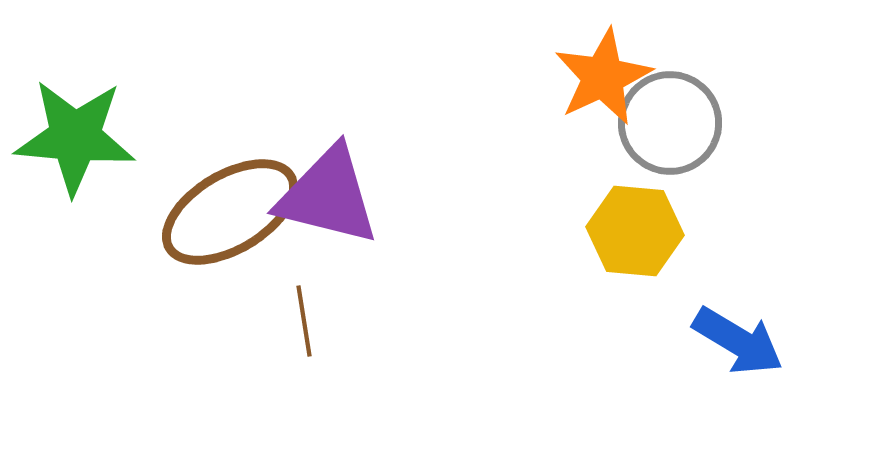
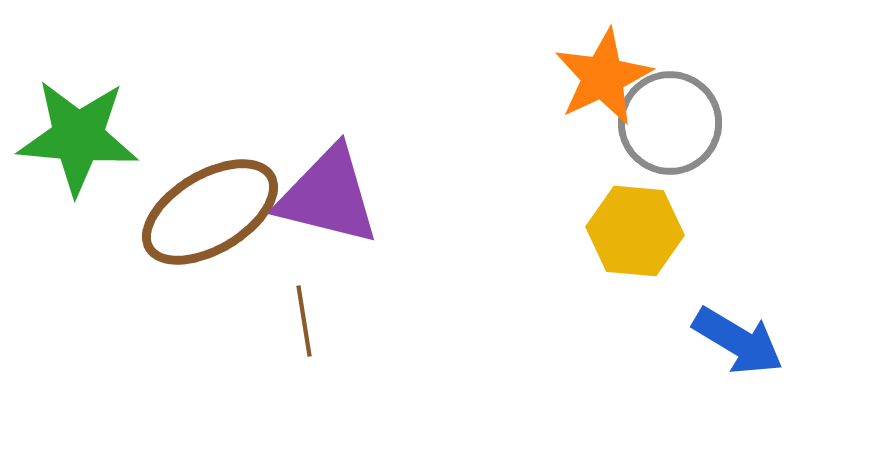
green star: moved 3 px right
brown ellipse: moved 20 px left
